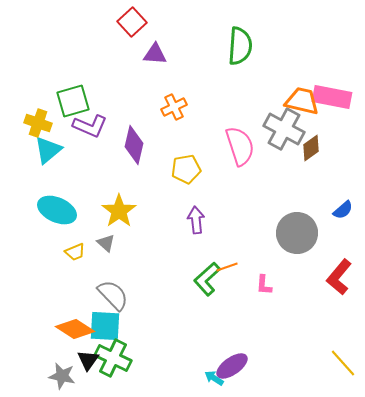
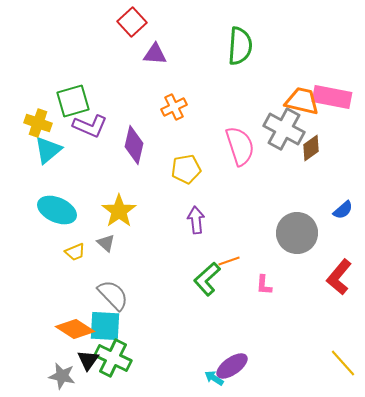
orange line: moved 2 px right, 6 px up
